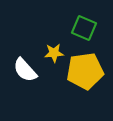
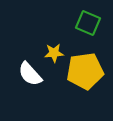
green square: moved 4 px right, 5 px up
white semicircle: moved 5 px right, 4 px down
